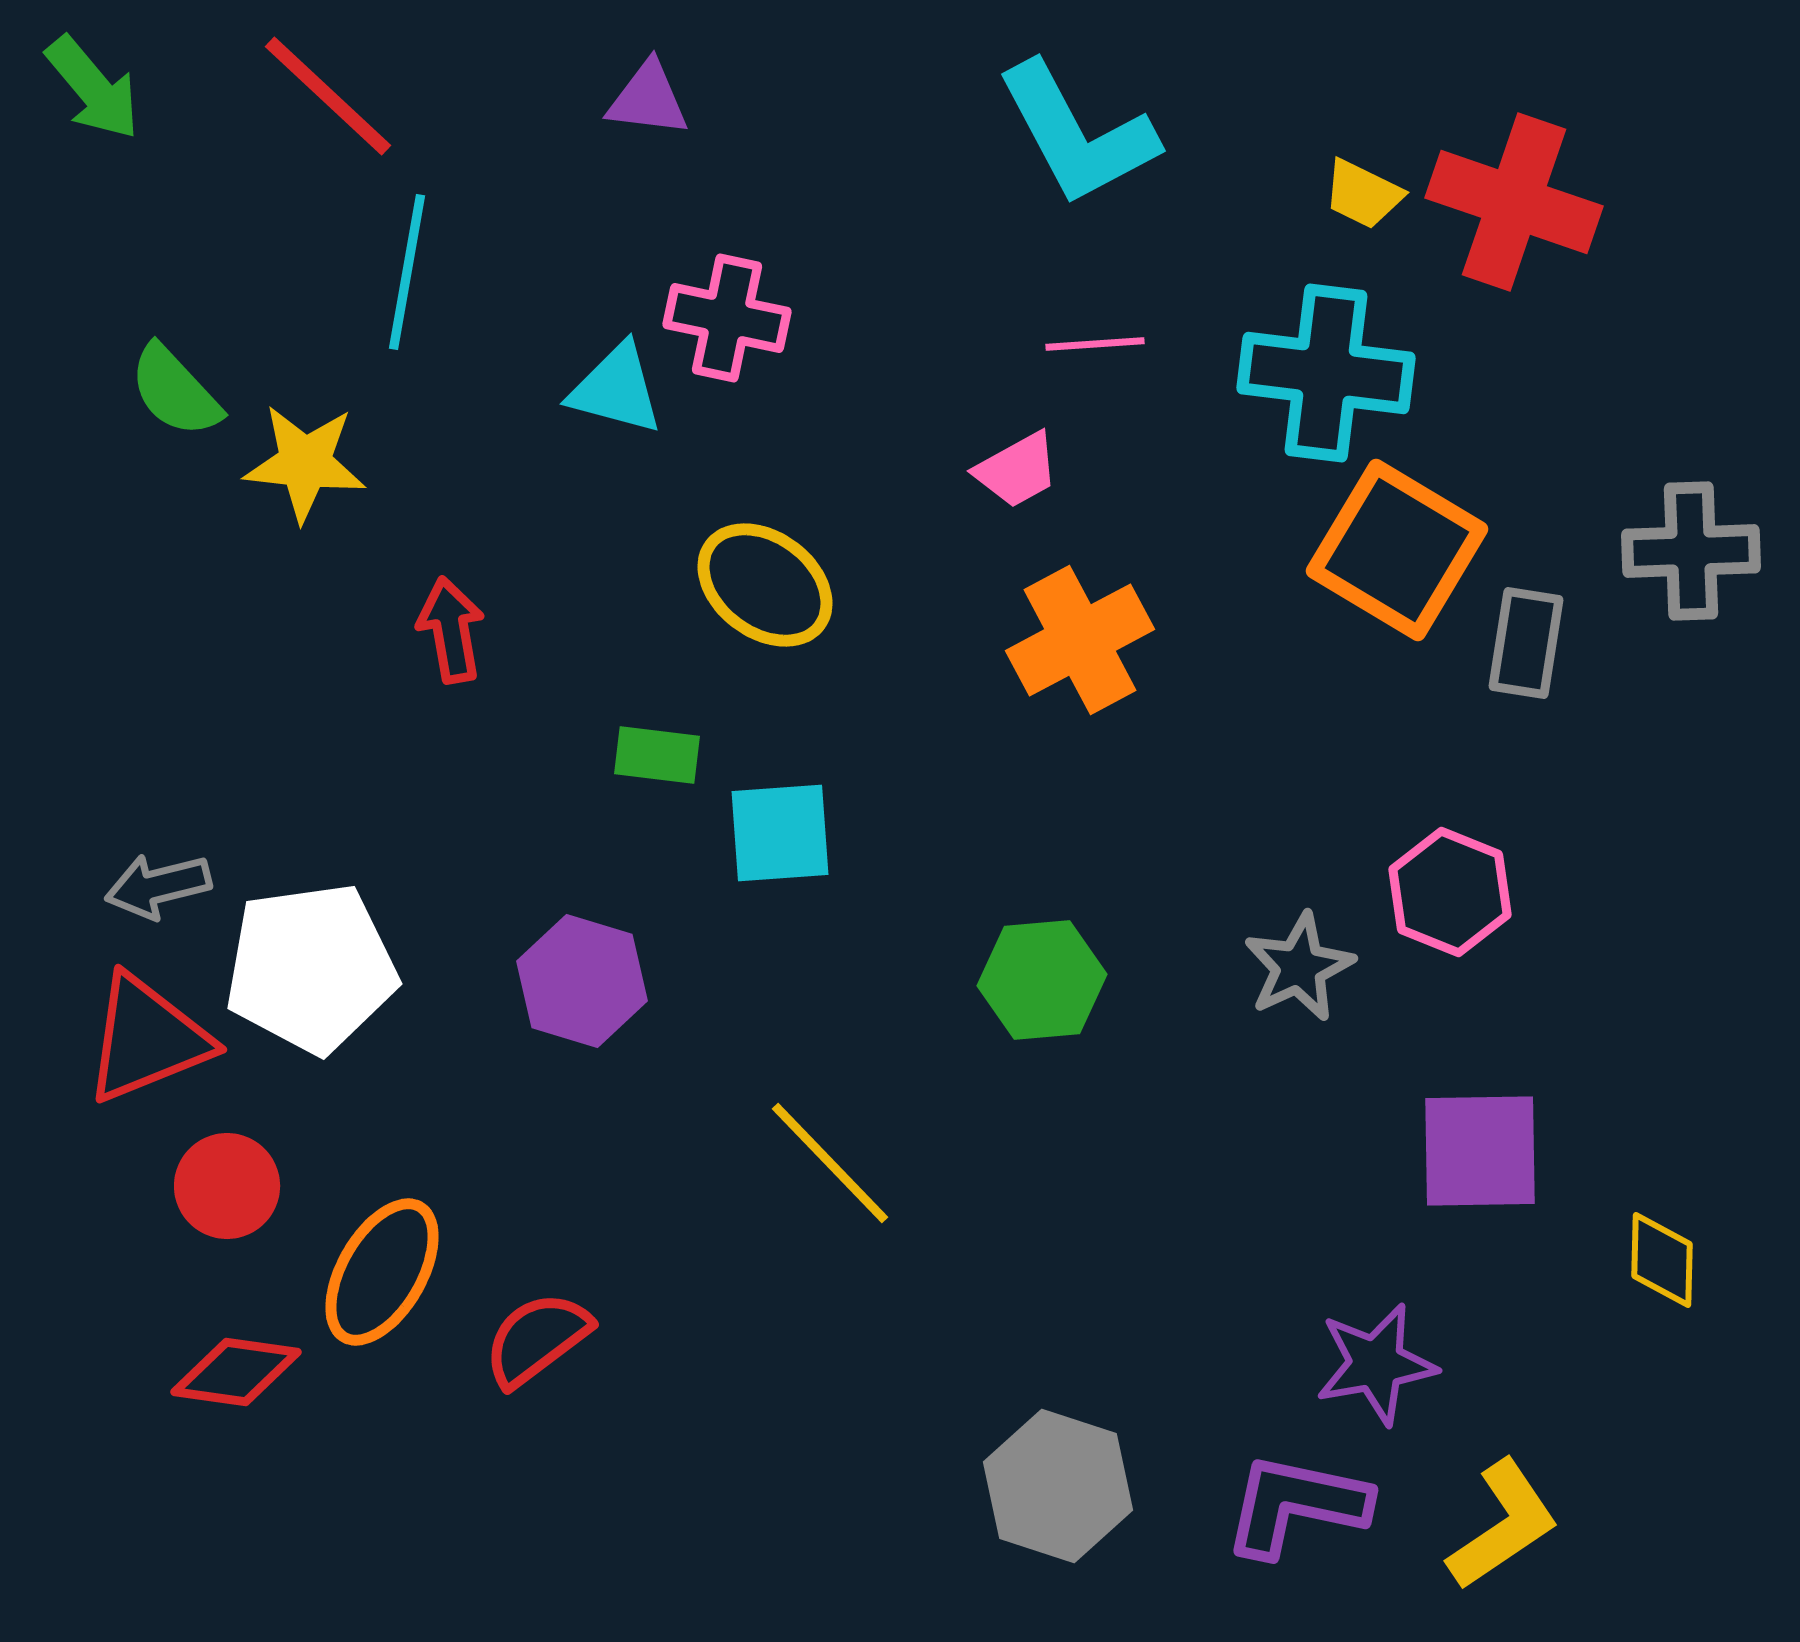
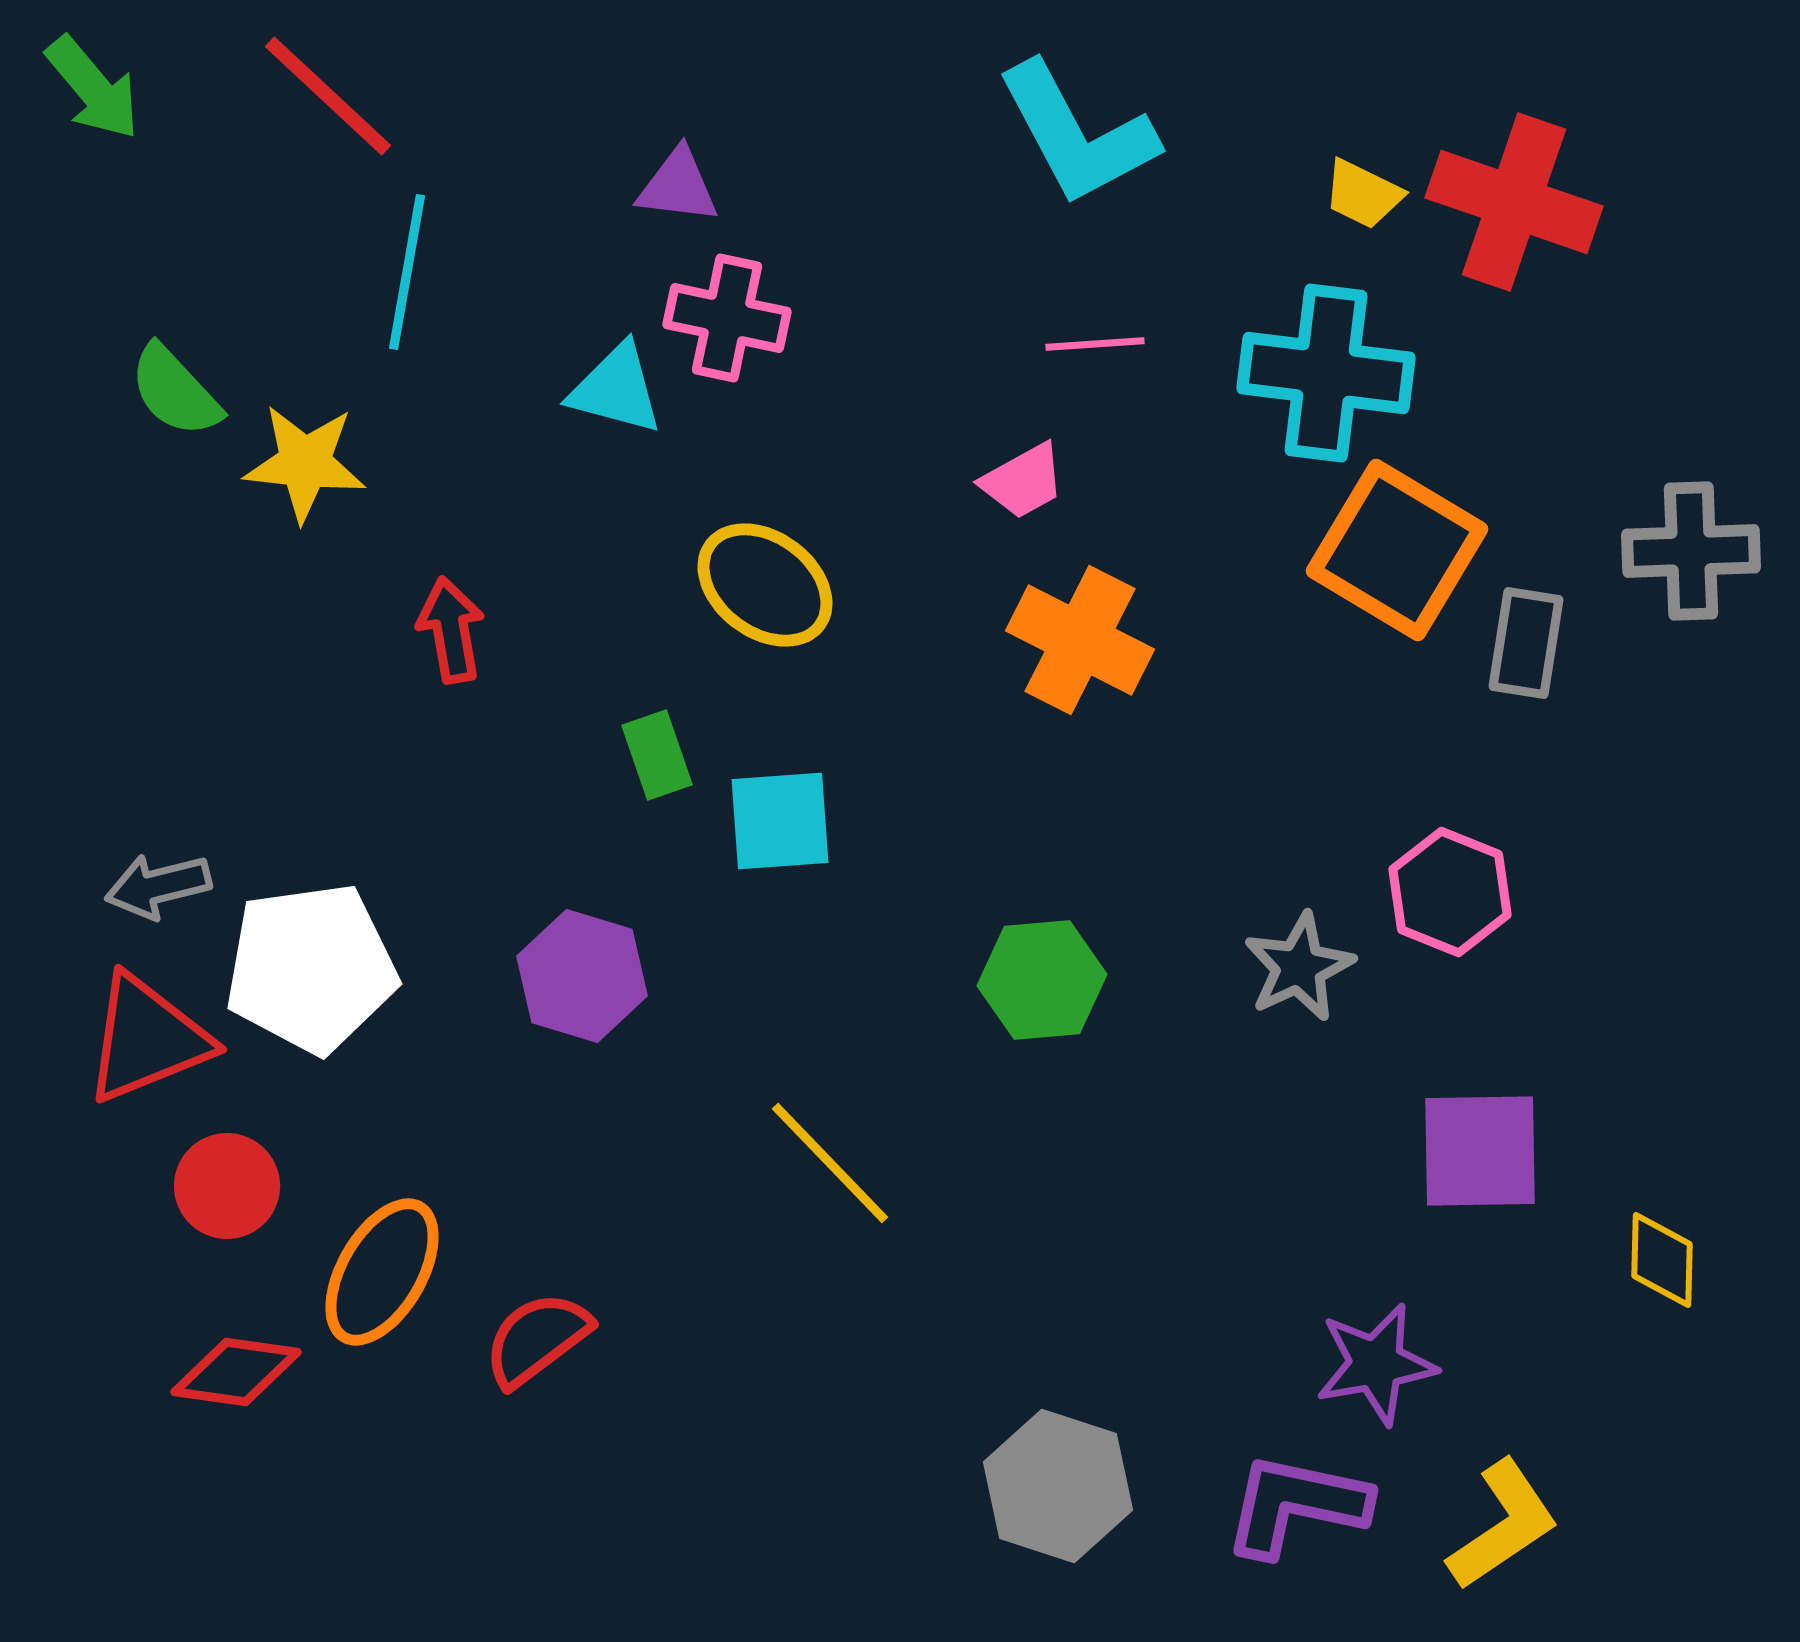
purple triangle: moved 30 px right, 87 px down
pink trapezoid: moved 6 px right, 11 px down
orange cross: rotated 35 degrees counterclockwise
green rectangle: rotated 64 degrees clockwise
cyan square: moved 12 px up
purple hexagon: moved 5 px up
